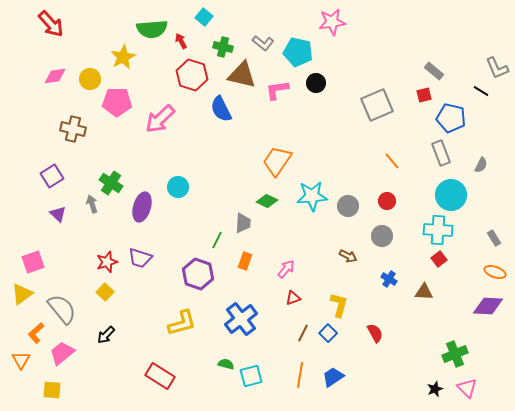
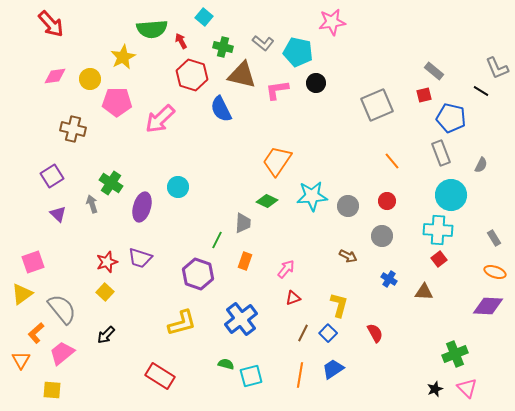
blue trapezoid at (333, 377): moved 8 px up
